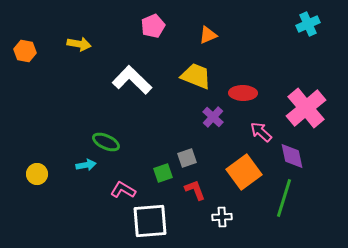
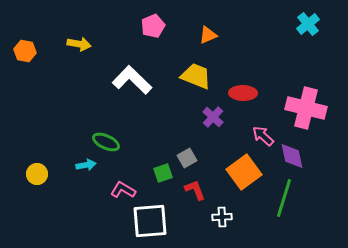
cyan cross: rotated 15 degrees counterclockwise
pink cross: rotated 36 degrees counterclockwise
pink arrow: moved 2 px right, 4 px down
gray square: rotated 12 degrees counterclockwise
